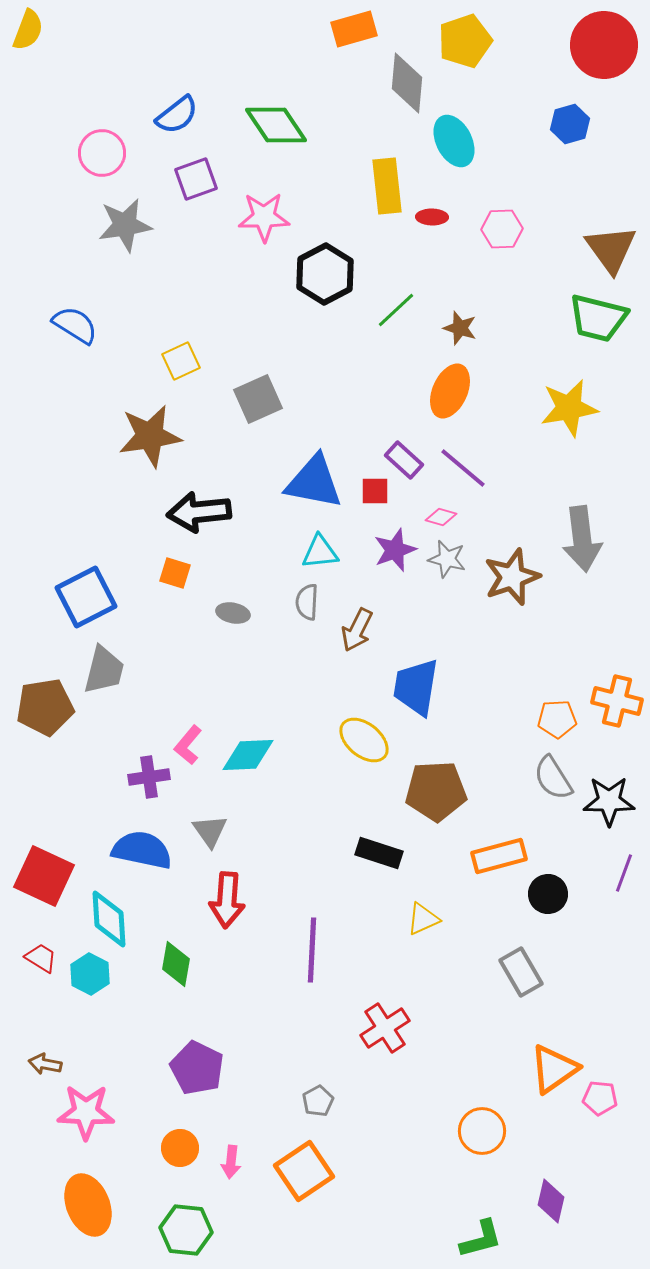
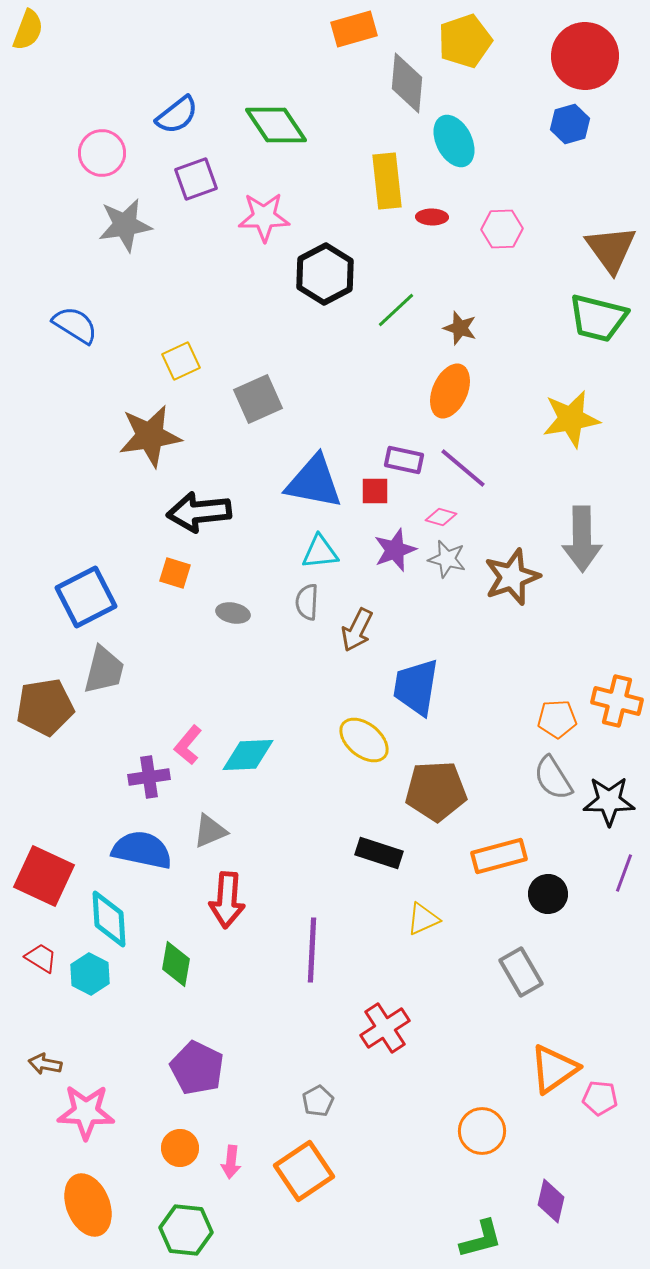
red circle at (604, 45): moved 19 px left, 11 px down
yellow rectangle at (387, 186): moved 5 px up
yellow star at (569, 408): moved 2 px right, 11 px down
purple rectangle at (404, 460): rotated 30 degrees counterclockwise
gray arrow at (582, 539): rotated 6 degrees clockwise
gray triangle at (210, 831): rotated 42 degrees clockwise
